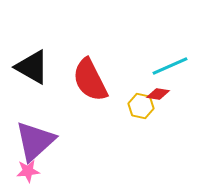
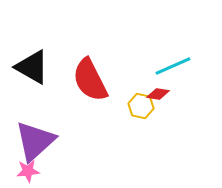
cyan line: moved 3 px right
